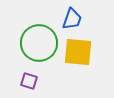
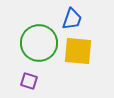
yellow square: moved 1 px up
